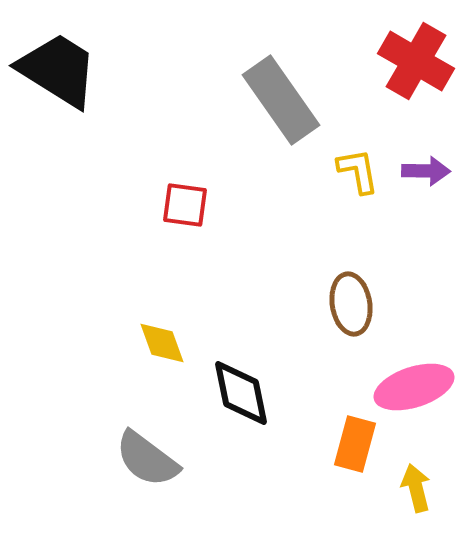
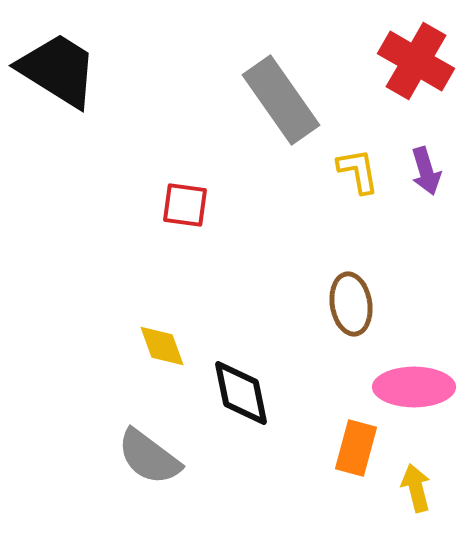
purple arrow: rotated 72 degrees clockwise
yellow diamond: moved 3 px down
pink ellipse: rotated 18 degrees clockwise
orange rectangle: moved 1 px right, 4 px down
gray semicircle: moved 2 px right, 2 px up
